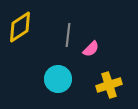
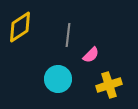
pink semicircle: moved 6 px down
